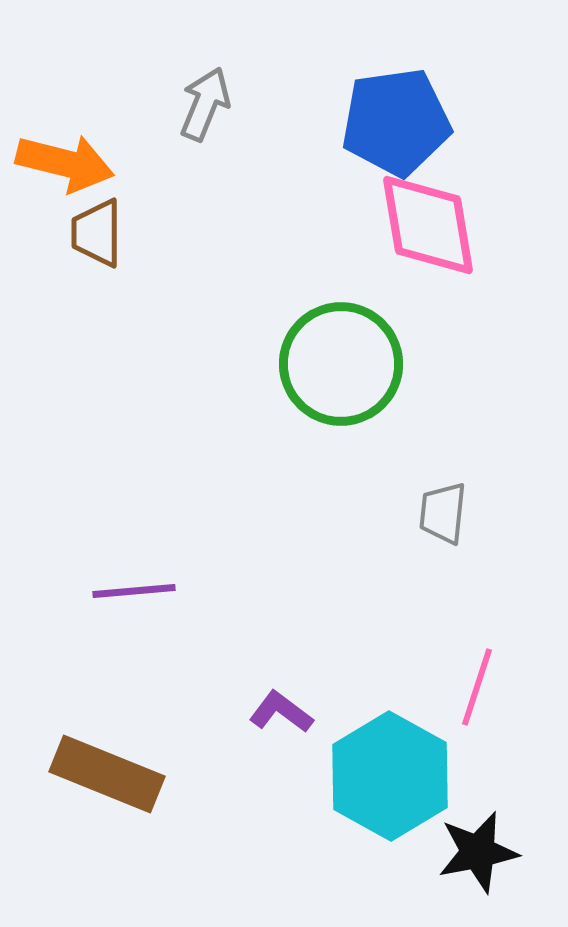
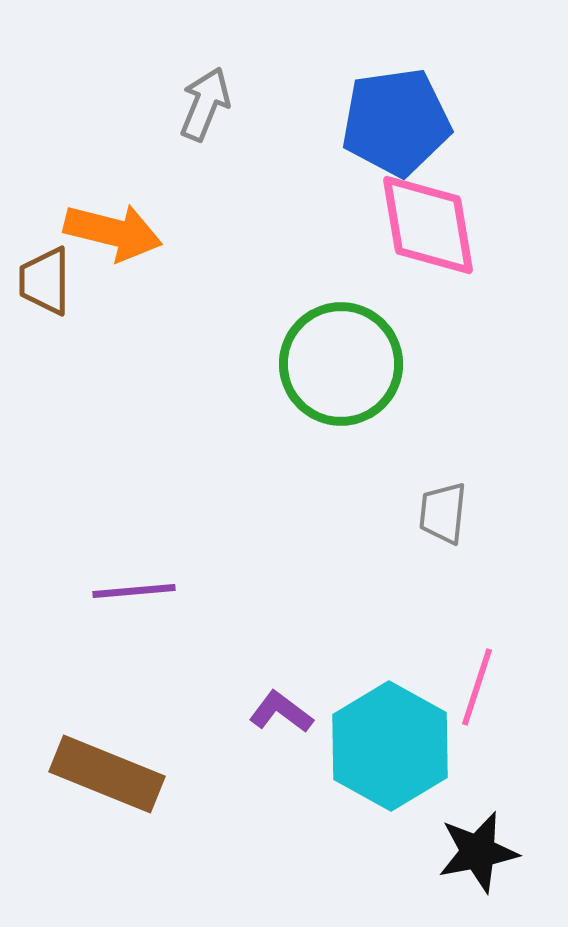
orange arrow: moved 48 px right, 69 px down
brown trapezoid: moved 52 px left, 48 px down
cyan hexagon: moved 30 px up
